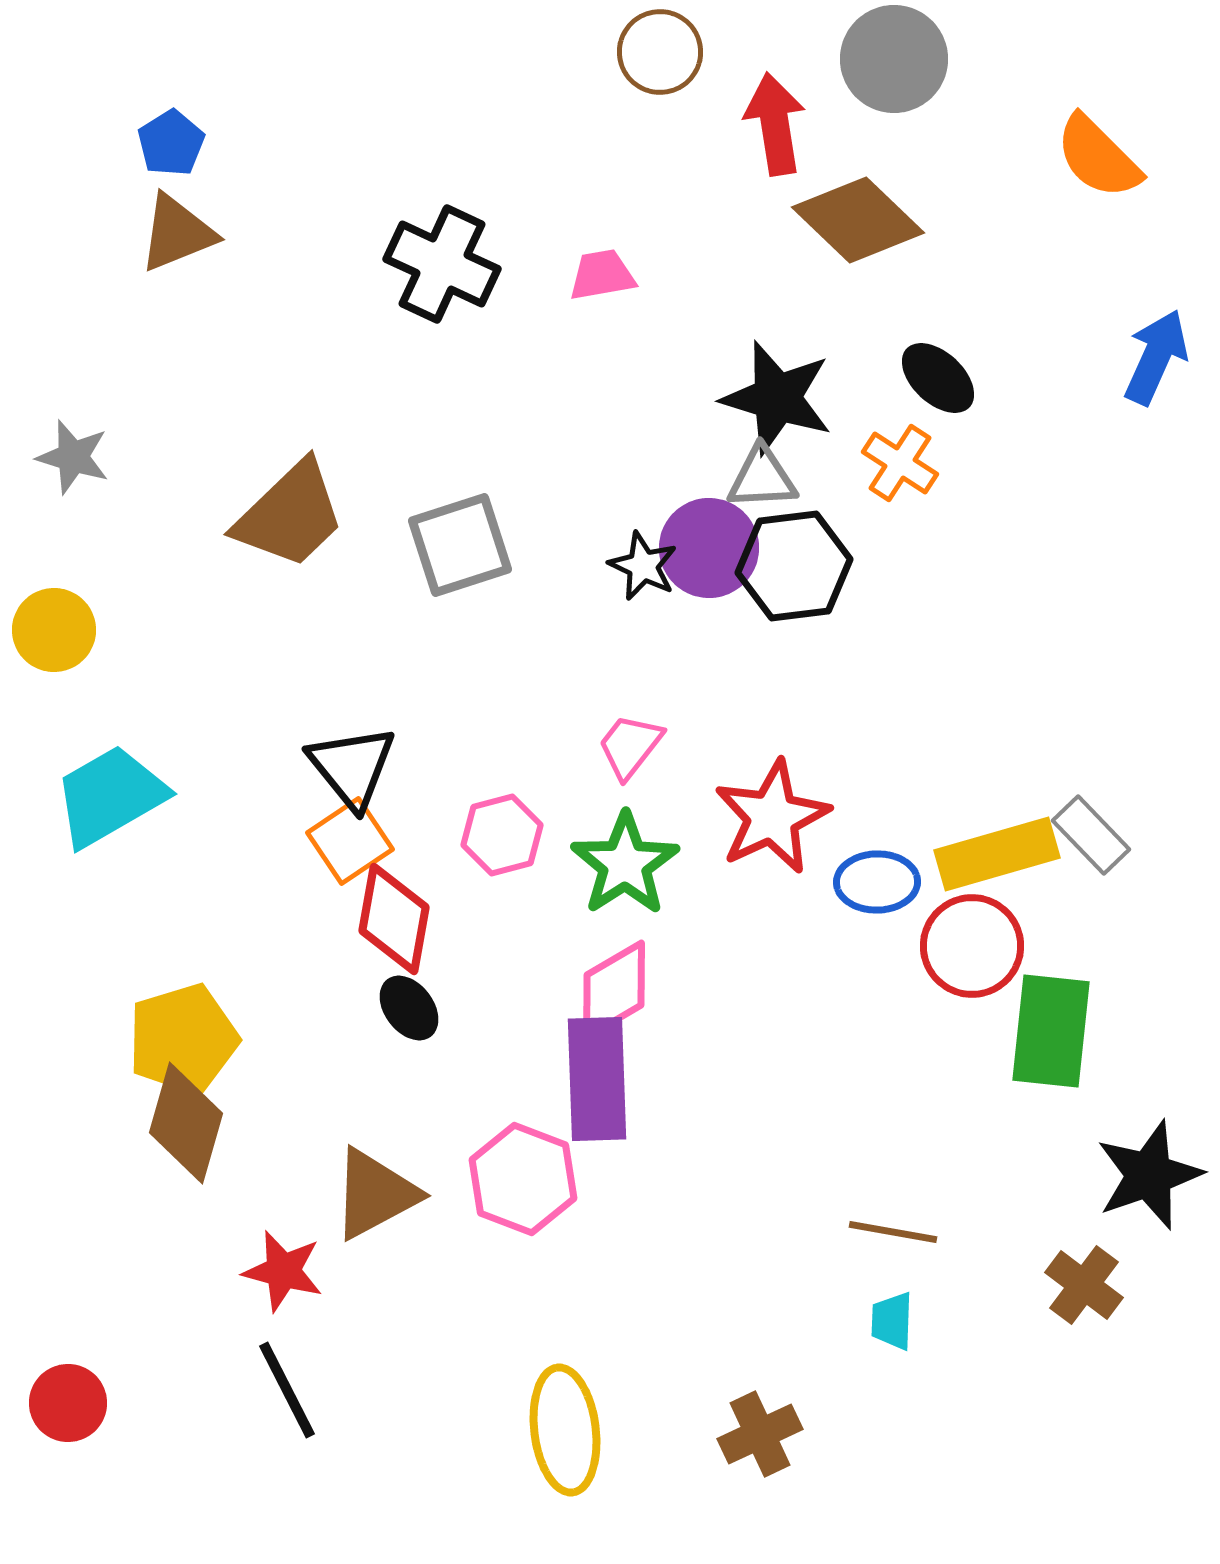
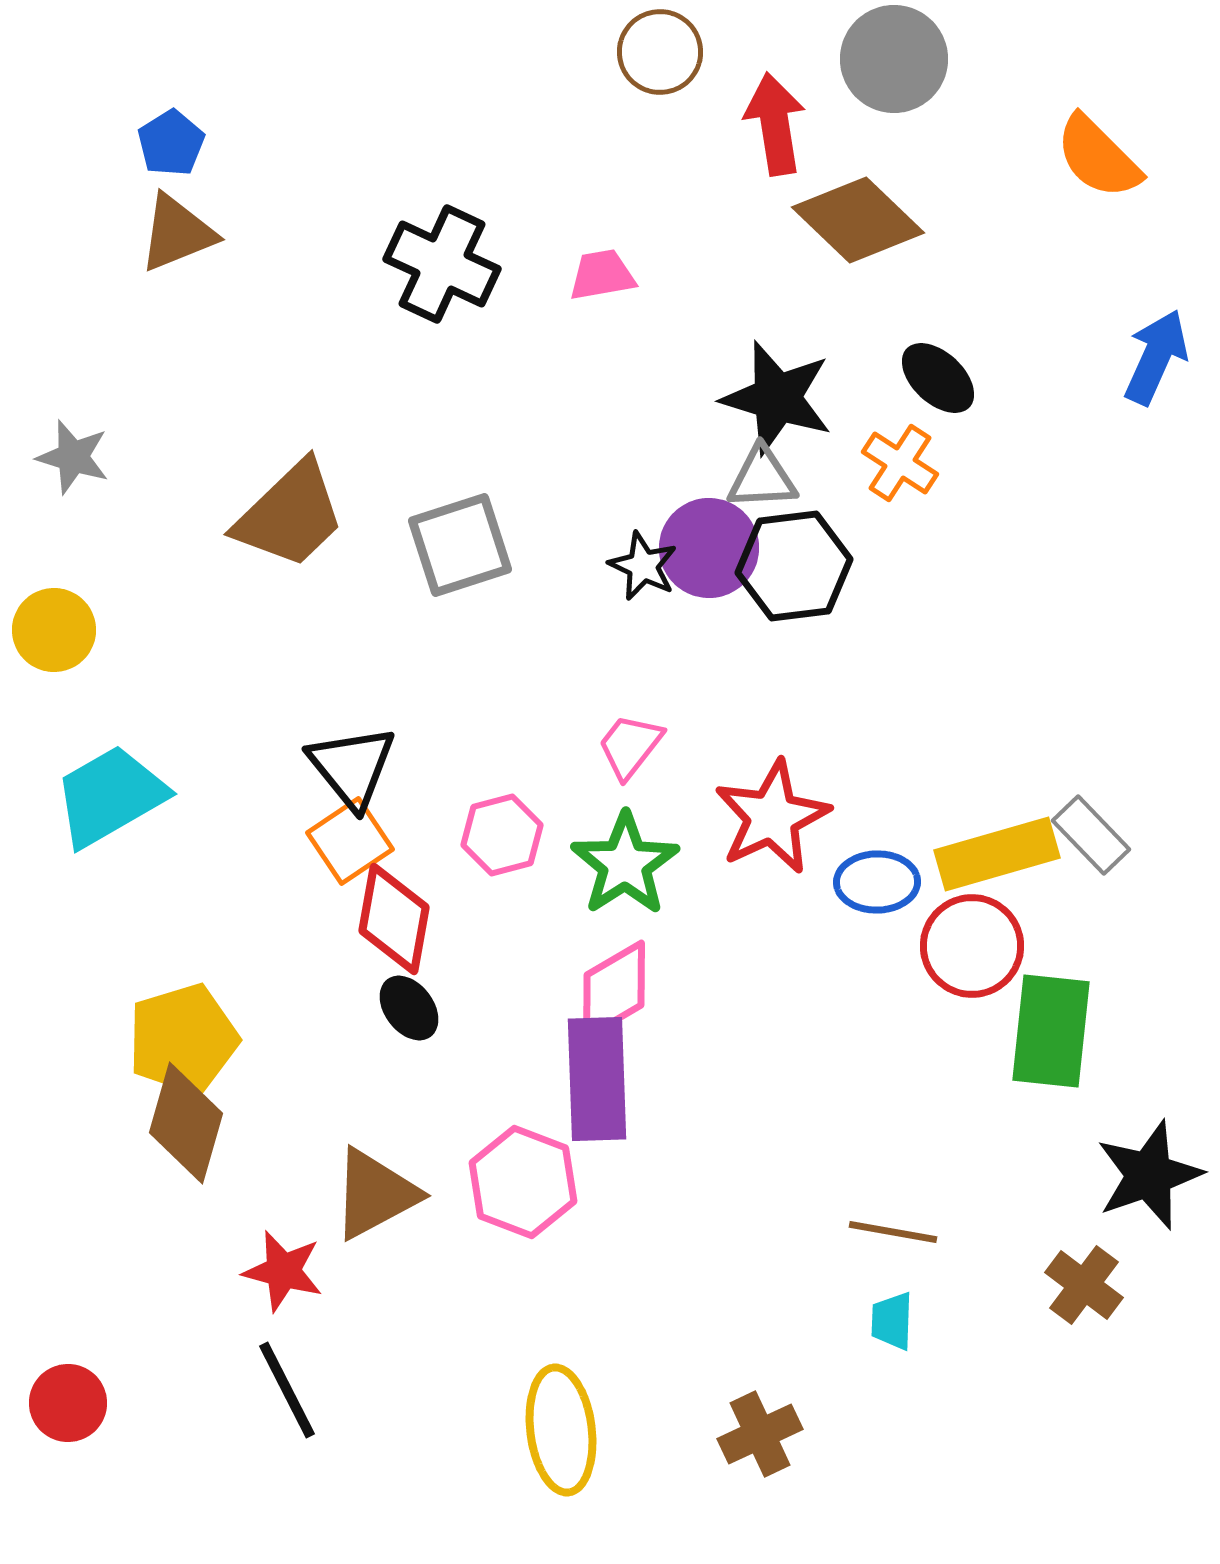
pink hexagon at (523, 1179): moved 3 px down
yellow ellipse at (565, 1430): moved 4 px left
